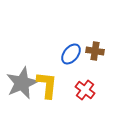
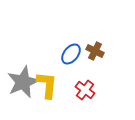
brown cross: rotated 18 degrees clockwise
gray star: moved 1 px right, 1 px up
